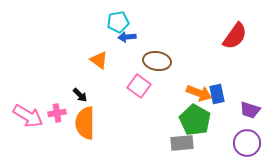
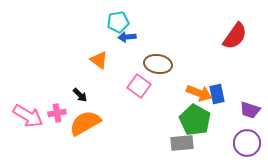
brown ellipse: moved 1 px right, 3 px down
orange semicircle: rotated 60 degrees clockwise
